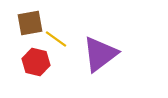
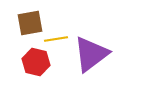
yellow line: rotated 45 degrees counterclockwise
purple triangle: moved 9 px left
